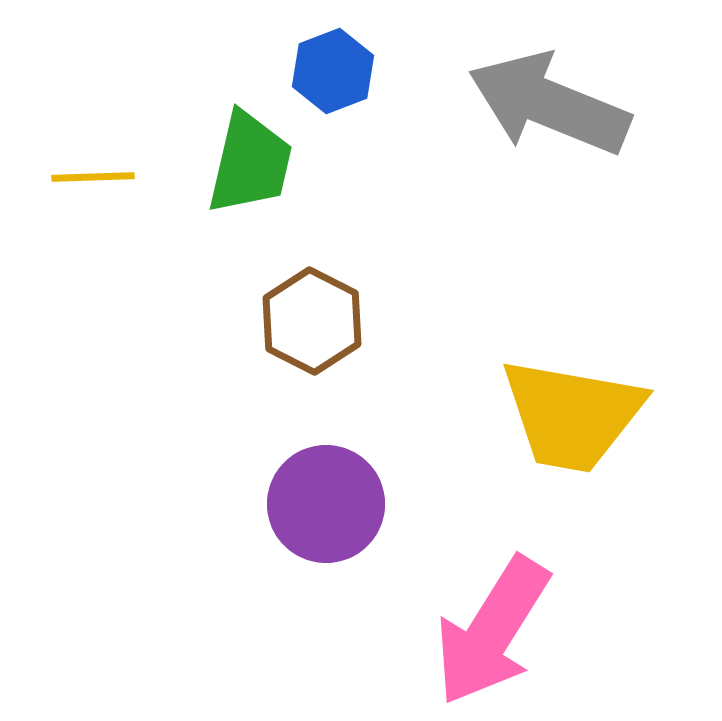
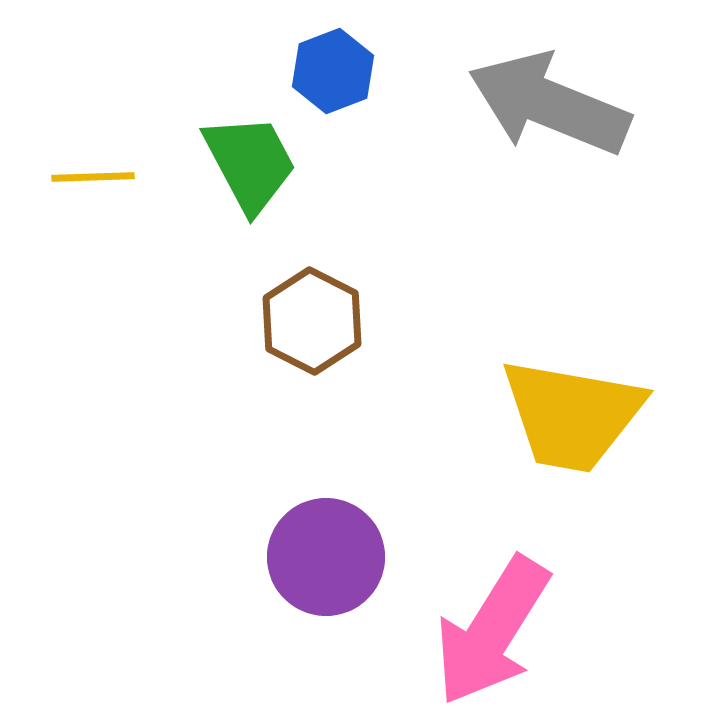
green trapezoid: rotated 41 degrees counterclockwise
purple circle: moved 53 px down
